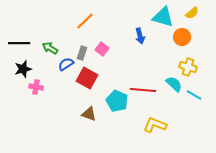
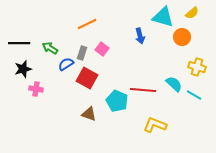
orange line: moved 2 px right, 3 px down; rotated 18 degrees clockwise
yellow cross: moved 9 px right
pink cross: moved 2 px down
